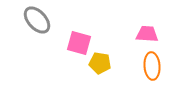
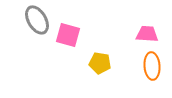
gray ellipse: rotated 12 degrees clockwise
pink square: moved 11 px left, 8 px up
